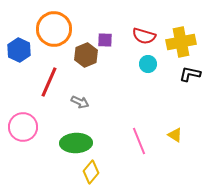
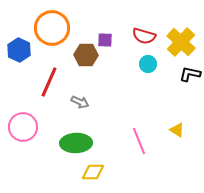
orange circle: moved 2 px left, 1 px up
yellow cross: rotated 36 degrees counterclockwise
brown hexagon: rotated 25 degrees clockwise
yellow triangle: moved 2 px right, 5 px up
yellow diamond: moved 2 px right; rotated 50 degrees clockwise
